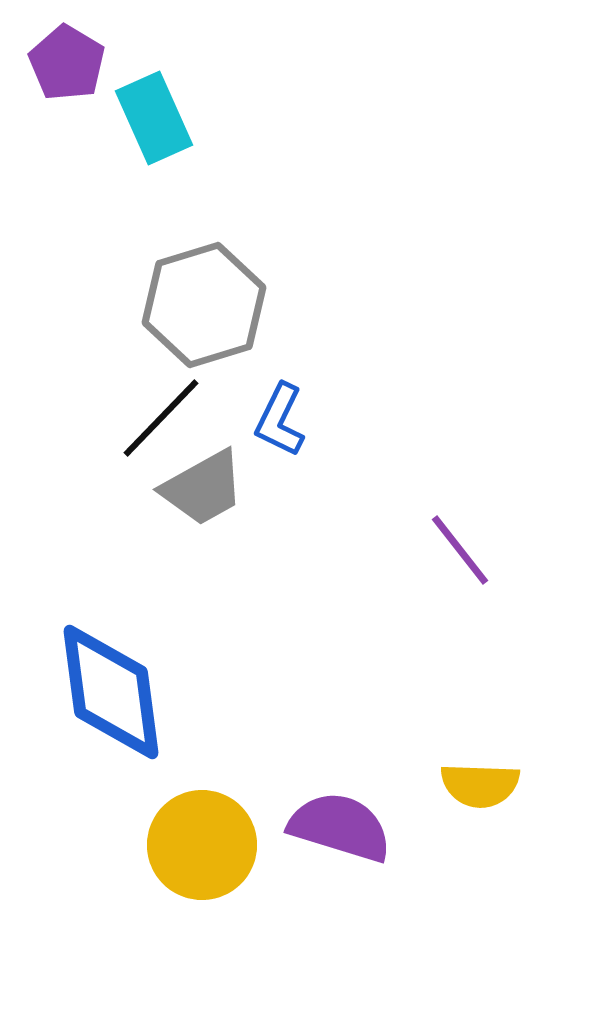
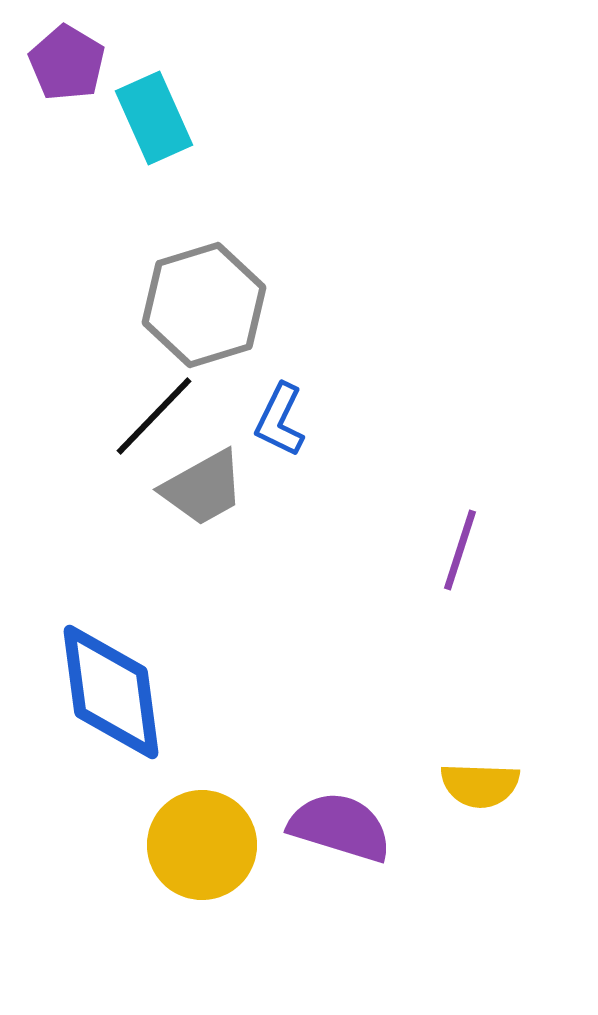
black line: moved 7 px left, 2 px up
purple line: rotated 56 degrees clockwise
